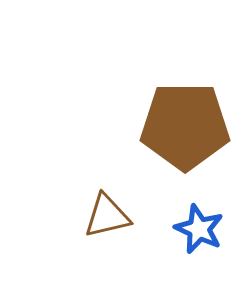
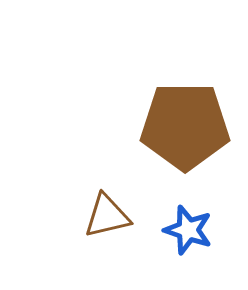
blue star: moved 11 px left, 1 px down; rotated 6 degrees counterclockwise
